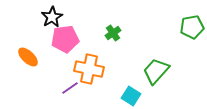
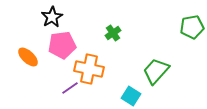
pink pentagon: moved 3 px left, 6 px down
